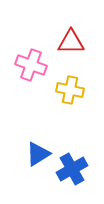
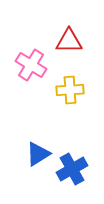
red triangle: moved 2 px left, 1 px up
pink cross: rotated 12 degrees clockwise
yellow cross: rotated 16 degrees counterclockwise
